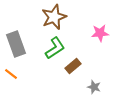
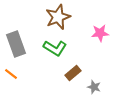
brown star: moved 4 px right
green L-shape: rotated 65 degrees clockwise
brown rectangle: moved 7 px down
